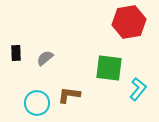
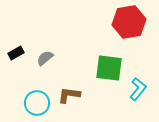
black rectangle: rotated 63 degrees clockwise
